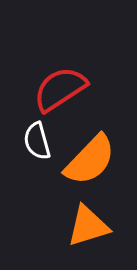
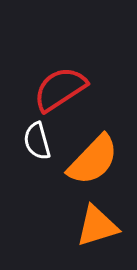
orange semicircle: moved 3 px right
orange triangle: moved 9 px right
